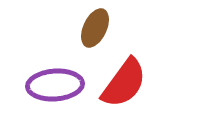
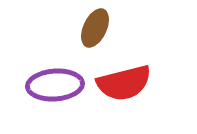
red semicircle: rotated 40 degrees clockwise
